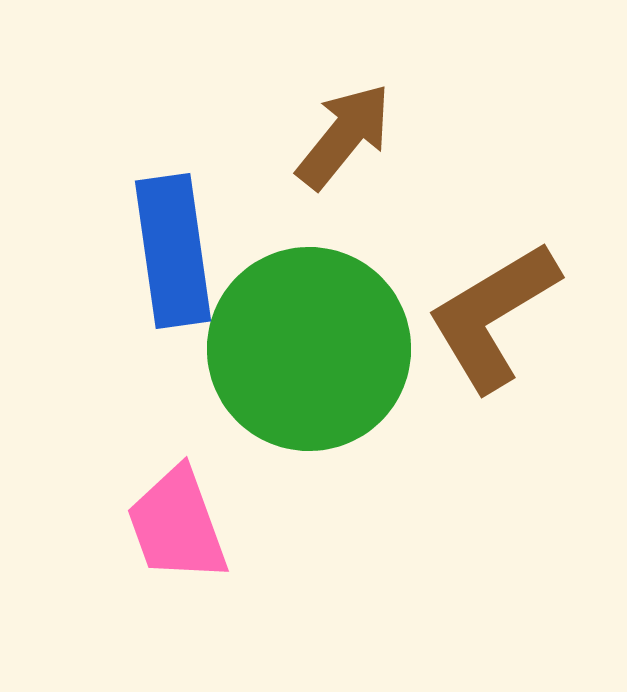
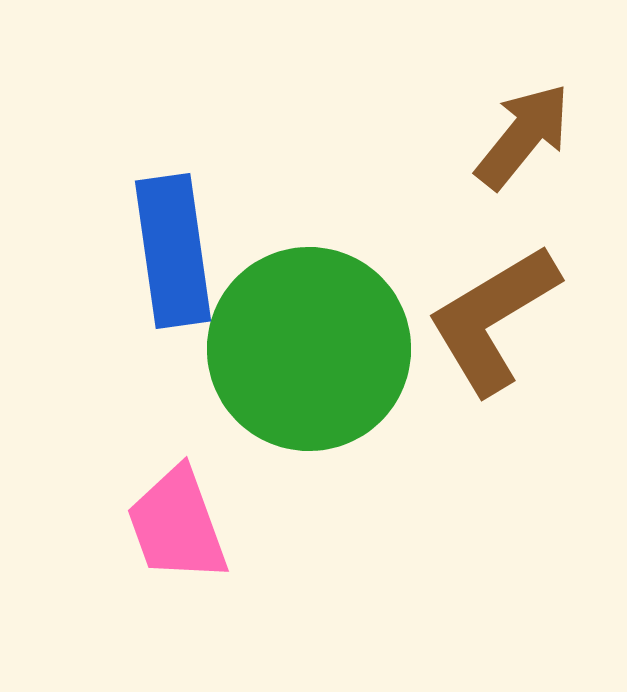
brown arrow: moved 179 px right
brown L-shape: moved 3 px down
